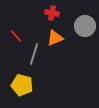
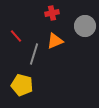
red cross: rotated 24 degrees counterclockwise
orange triangle: moved 3 px down
